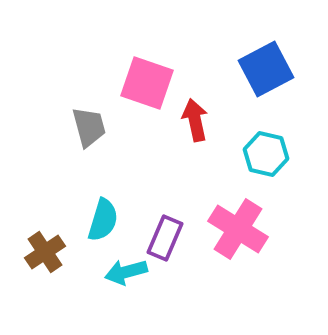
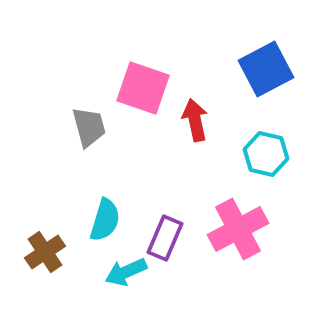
pink square: moved 4 px left, 5 px down
cyan semicircle: moved 2 px right
pink cross: rotated 30 degrees clockwise
cyan arrow: rotated 9 degrees counterclockwise
